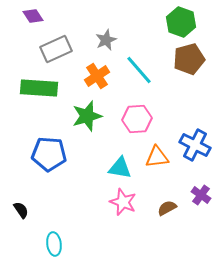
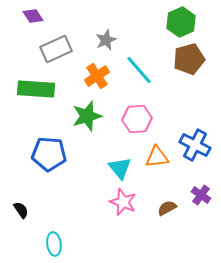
green hexagon: rotated 16 degrees clockwise
green rectangle: moved 3 px left, 1 px down
cyan triangle: rotated 40 degrees clockwise
